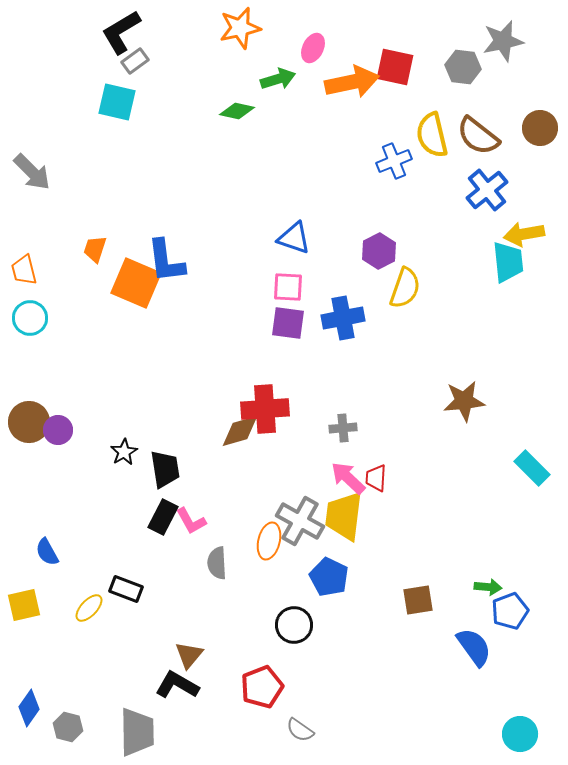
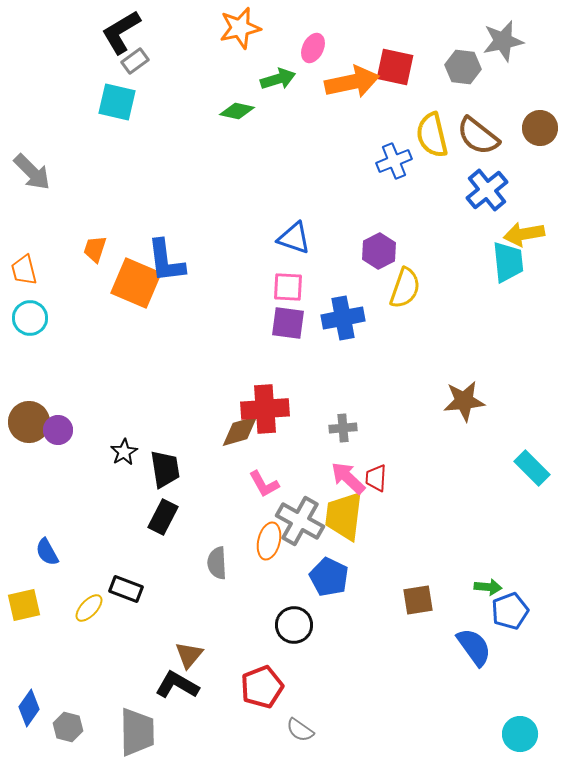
pink L-shape at (191, 521): moved 73 px right, 37 px up
